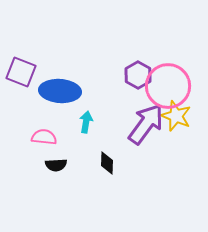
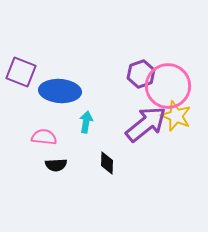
purple hexagon: moved 3 px right, 1 px up; rotated 12 degrees clockwise
purple arrow: rotated 15 degrees clockwise
